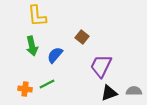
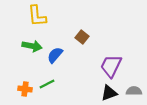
green arrow: rotated 66 degrees counterclockwise
purple trapezoid: moved 10 px right
